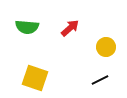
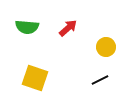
red arrow: moved 2 px left
